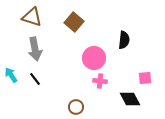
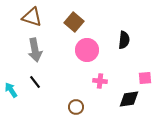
gray arrow: moved 1 px down
pink circle: moved 7 px left, 8 px up
cyan arrow: moved 15 px down
black line: moved 3 px down
black diamond: moved 1 px left; rotated 70 degrees counterclockwise
